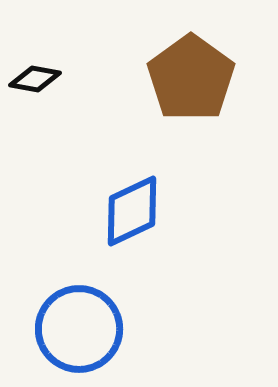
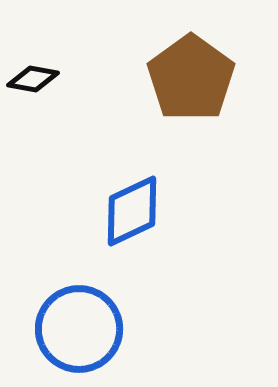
black diamond: moved 2 px left
